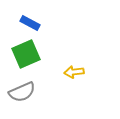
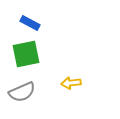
green square: rotated 12 degrees clockwise
yellow arrow: moved 3 px left, 11 px down
